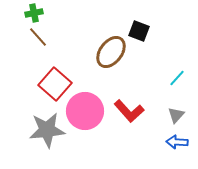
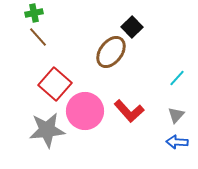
black square: moved 7 px left, 4 px up; rotated 25 degrees clockwise
